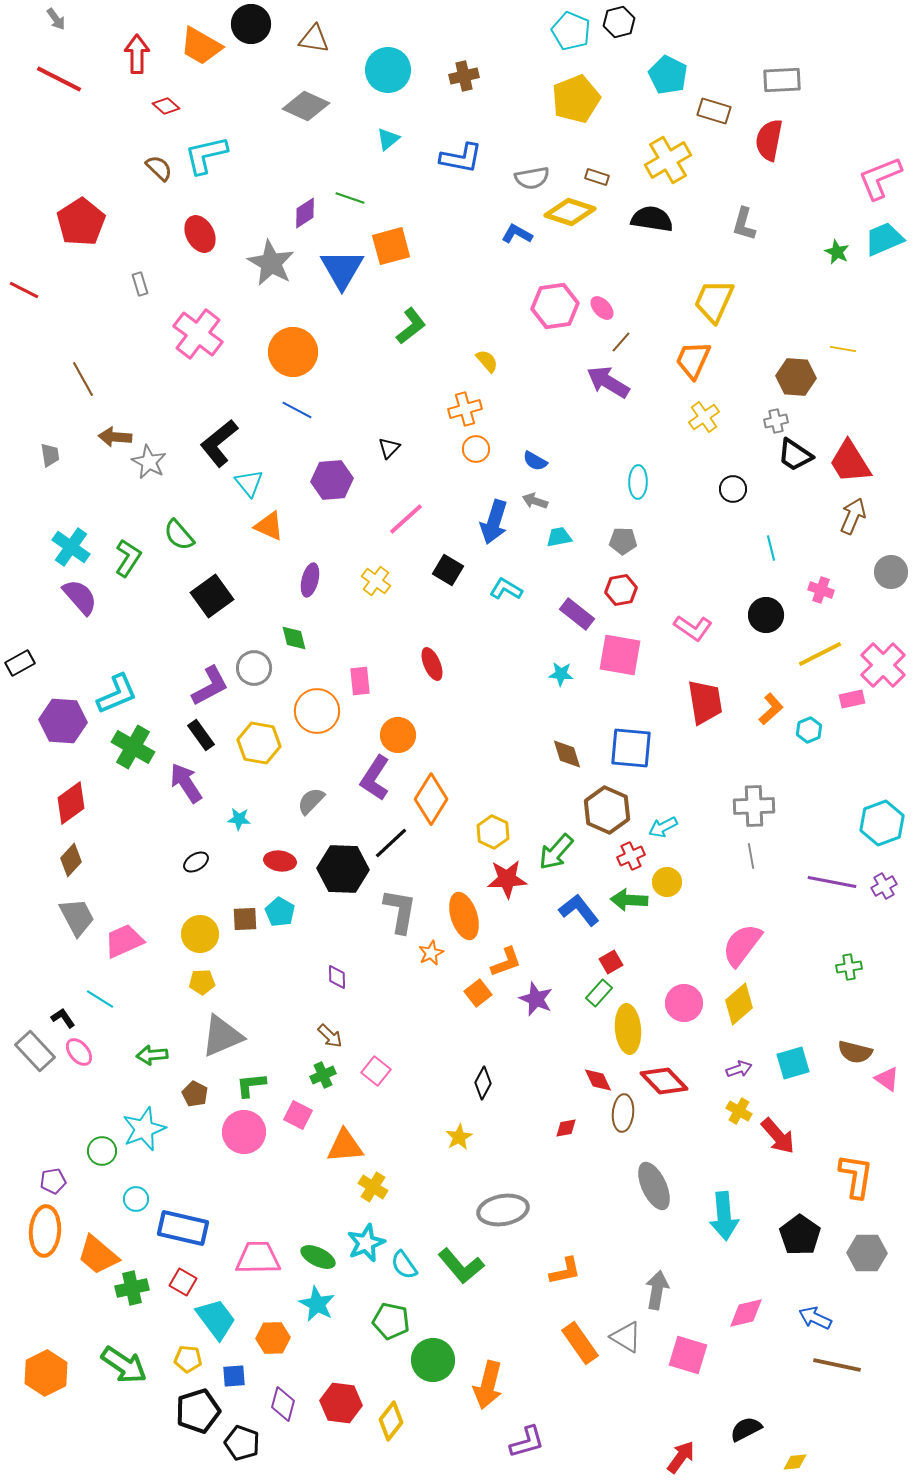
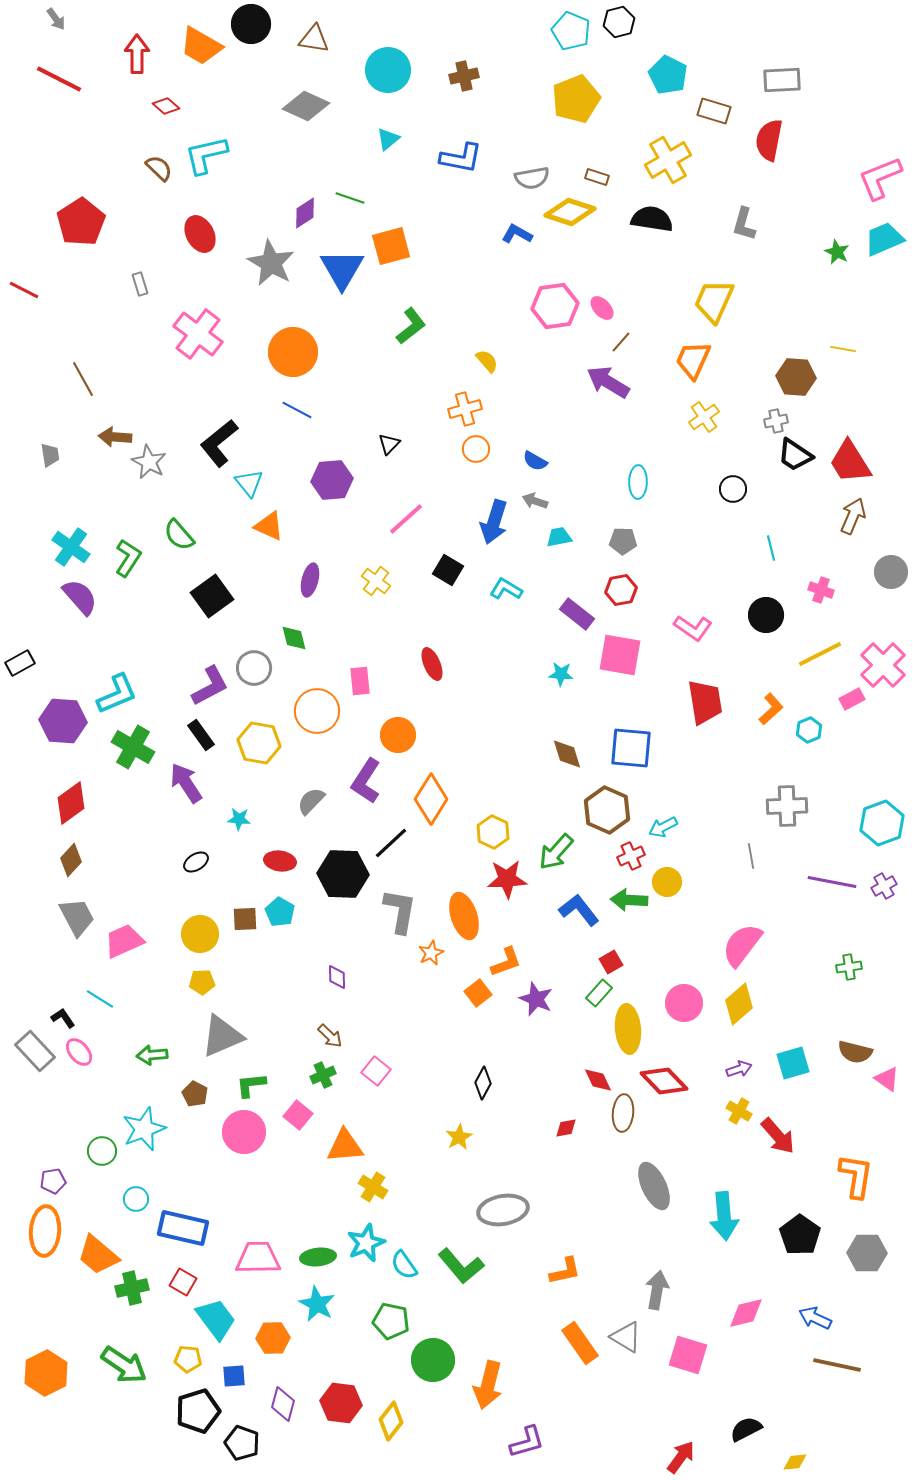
black triangle at (389, 448): moved 4 px up
pink rectangle at (852, 699): rotated 15 degrees counterclockwise
purple L-shape at (375, 778): moved 9 px left, 3 px down
gray cross at (754, 806): moved 33 px right
black hexagon at (343, 869): moved 5 px down
pink square at (298, 1115): rotated 12 degrees clockwise
green ellipse at (318, 1257): rotated 32 degrees counterclockwise
